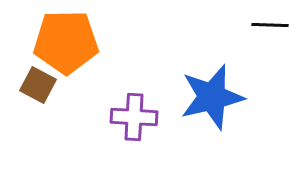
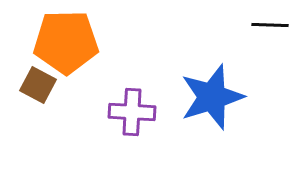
blue star: rotated 4 degrees counterclockwise
purple cross: moved 2 px left, 5 px up
